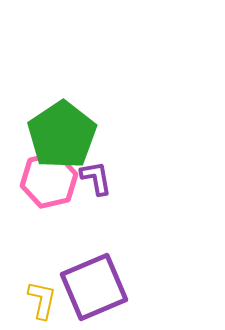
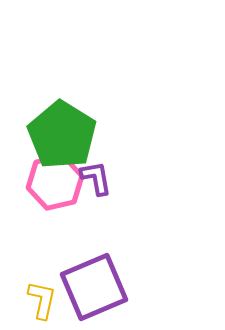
green pentagon: rotated 6 degrees counterclockwise
pink hexagon: moved 6 px right, 2 px down
